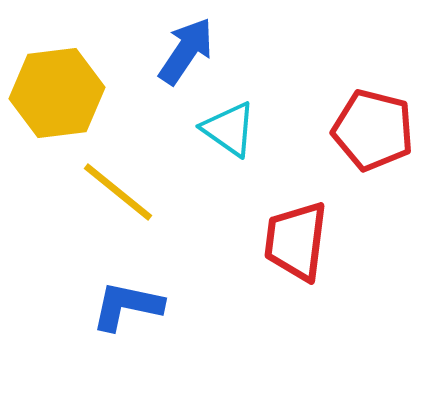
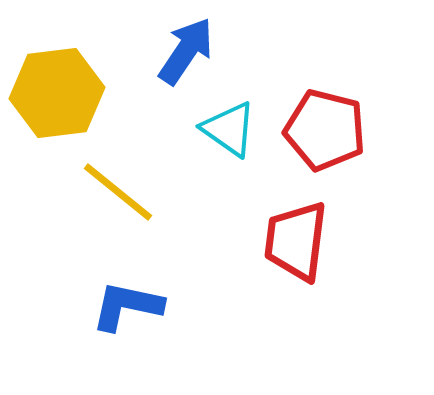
red pentagon: moved 48 px left
